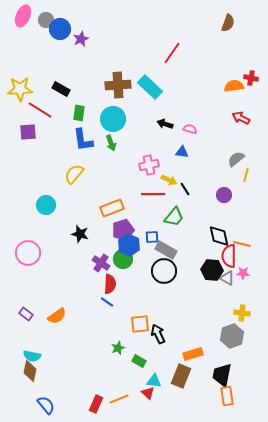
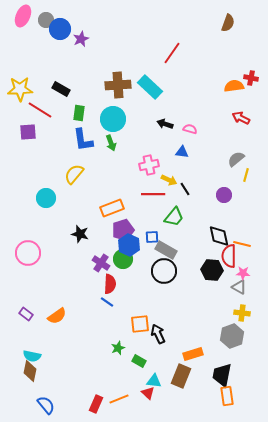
cyan circle at (46, 205): moved 7 px up
gray triangle at (227, 278): moved 12 px right, 9 px down
